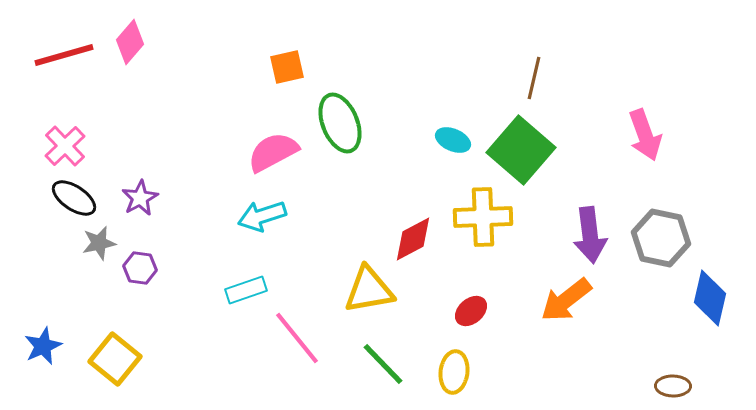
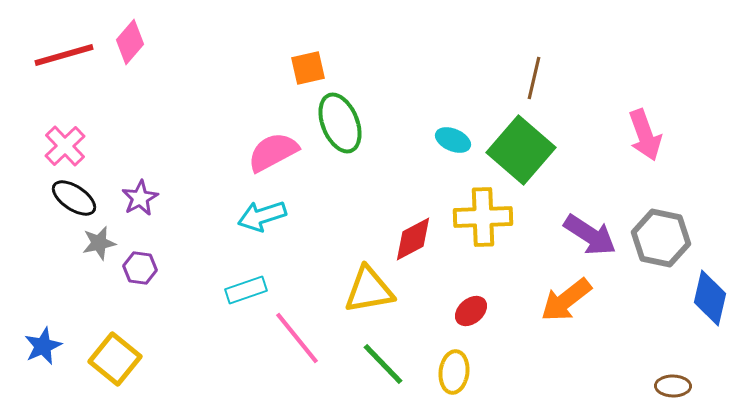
orange square: moved 21 px right, 1 px down
purple arrow: rotated 50 degrees counterclockwise
